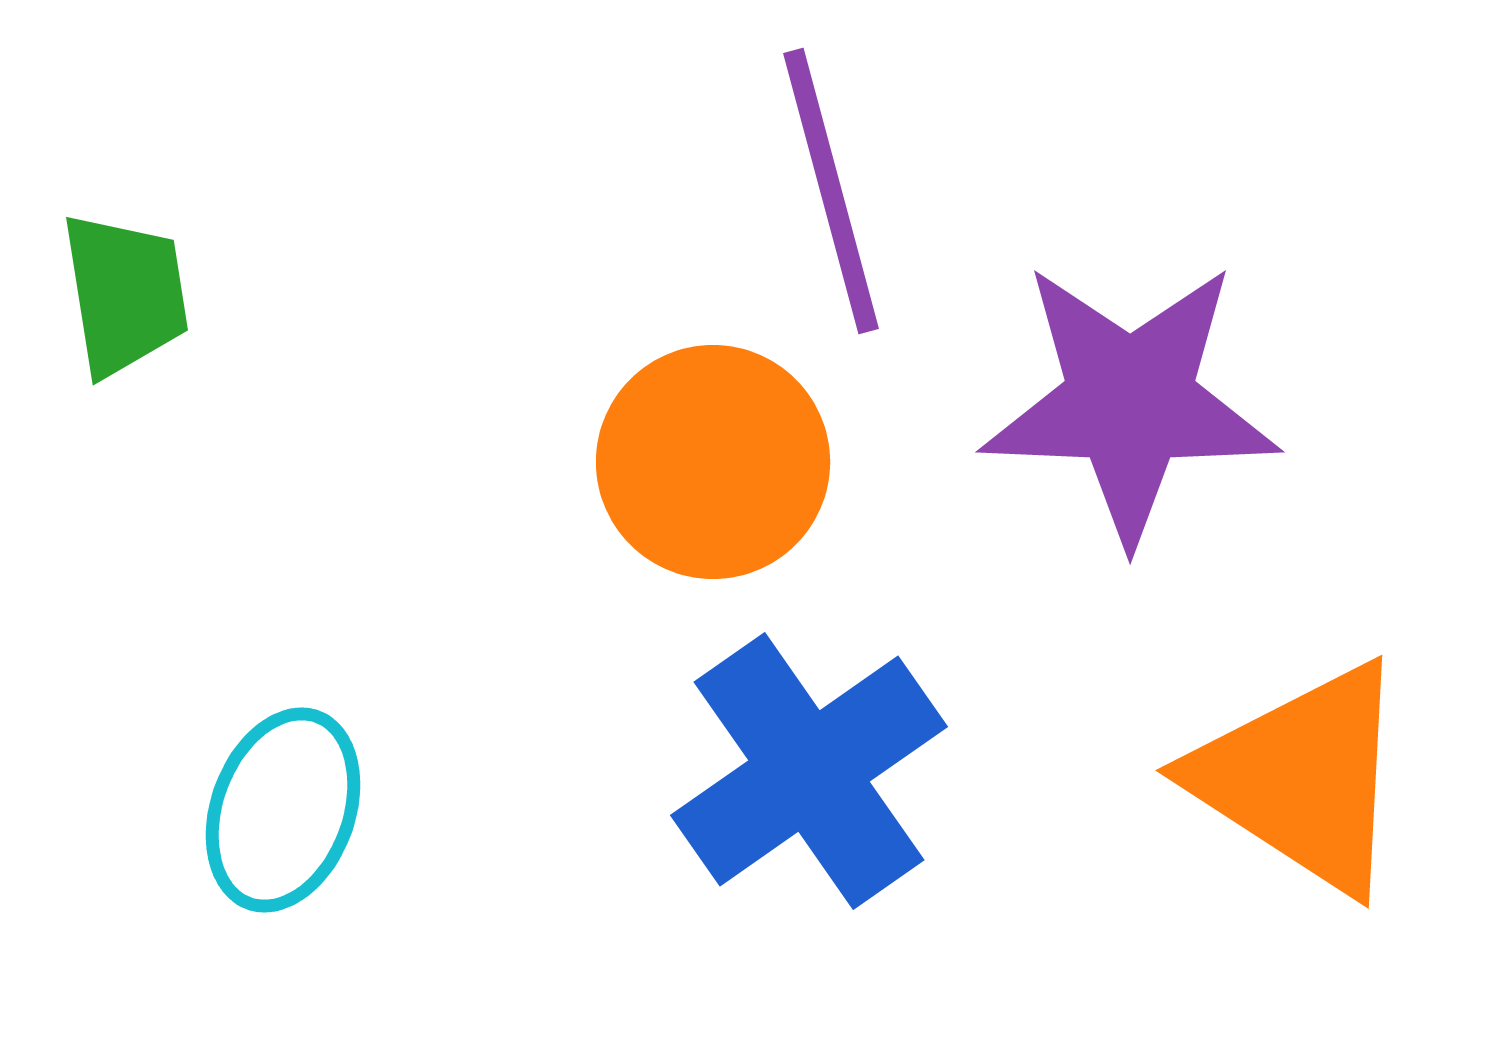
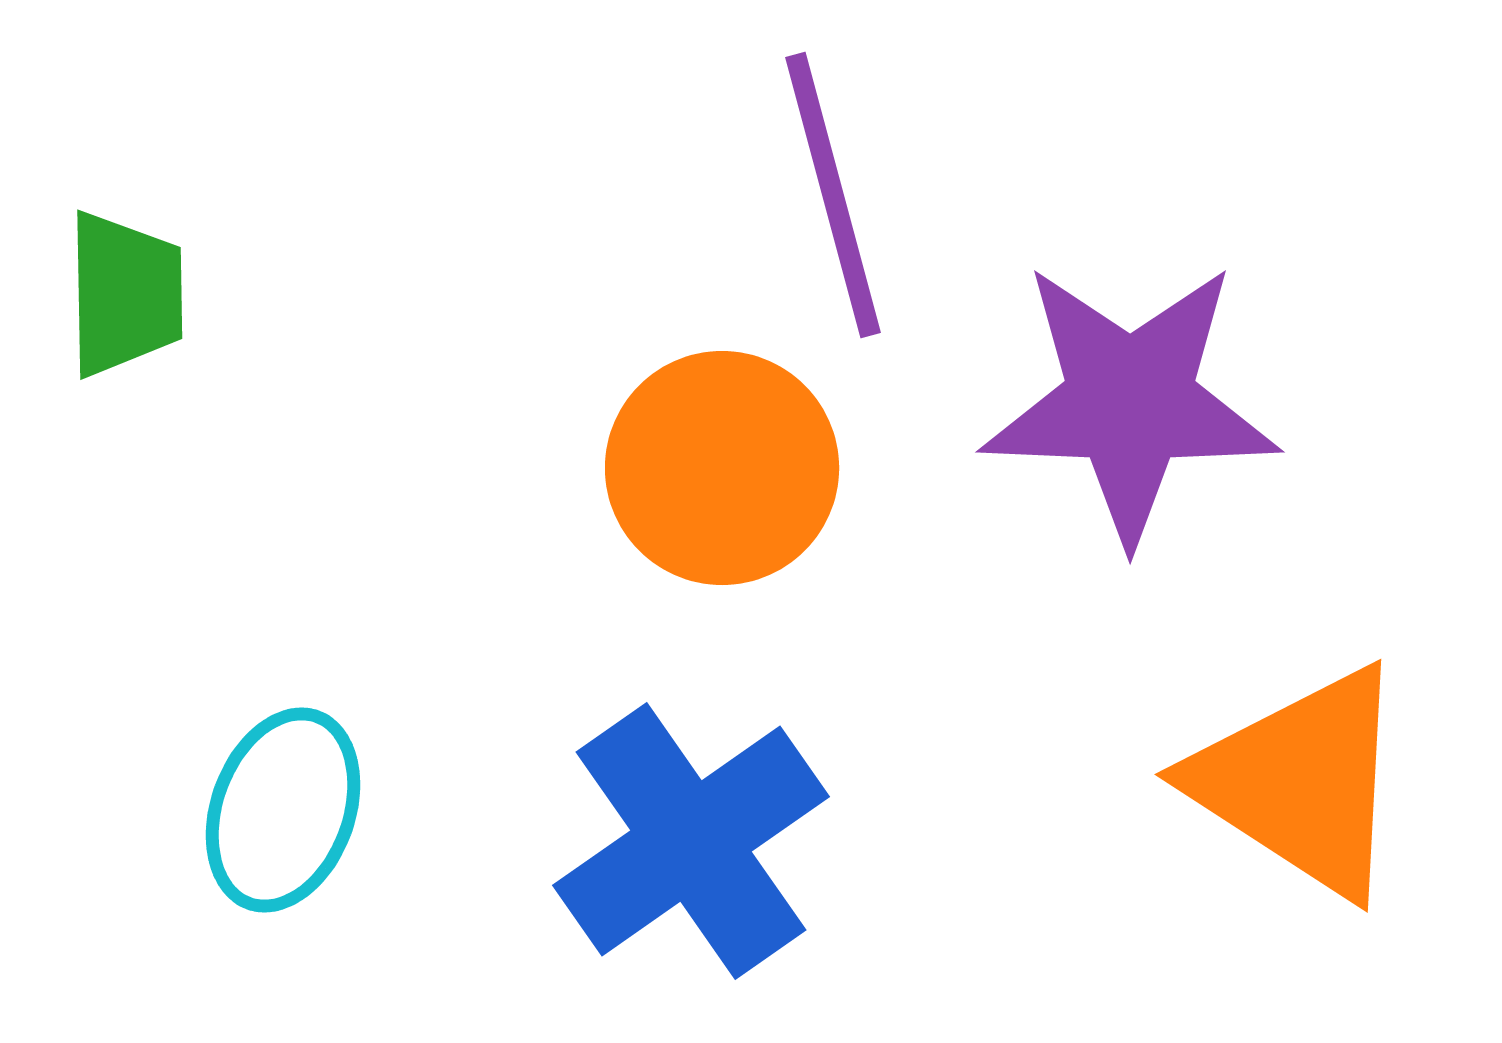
purple line: moved 2 px right, 4 px down
green trapezoid: rotated 8 degrees clockwise
orange circle: moved 9 px right, 6 px down
blue cross: moved 118 px left, 70 px down
orange triangle: moved 1 px left, 4 px down
